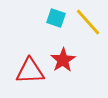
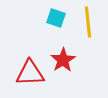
yellow line: rotated 36 degrees clockwise
red triangle: moved 2 px down
